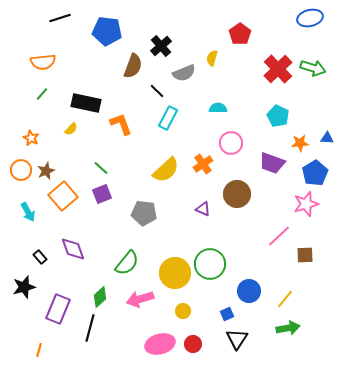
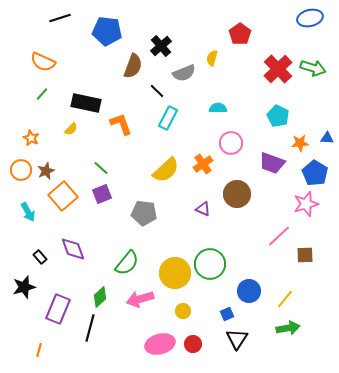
orange semicircle at (43, 62): rotated 30 degrees clockwise
blue pentagon at (315, 173): rotated 10 degrees counterclockwise
